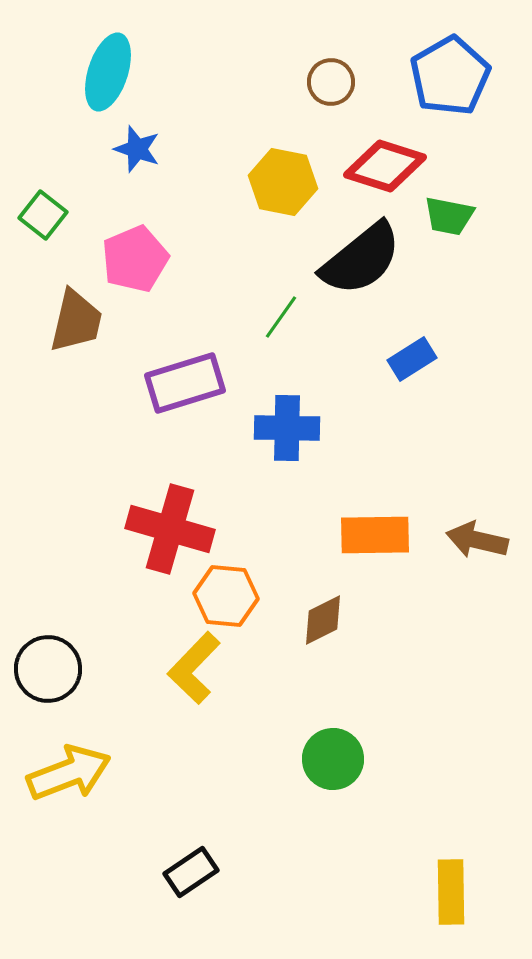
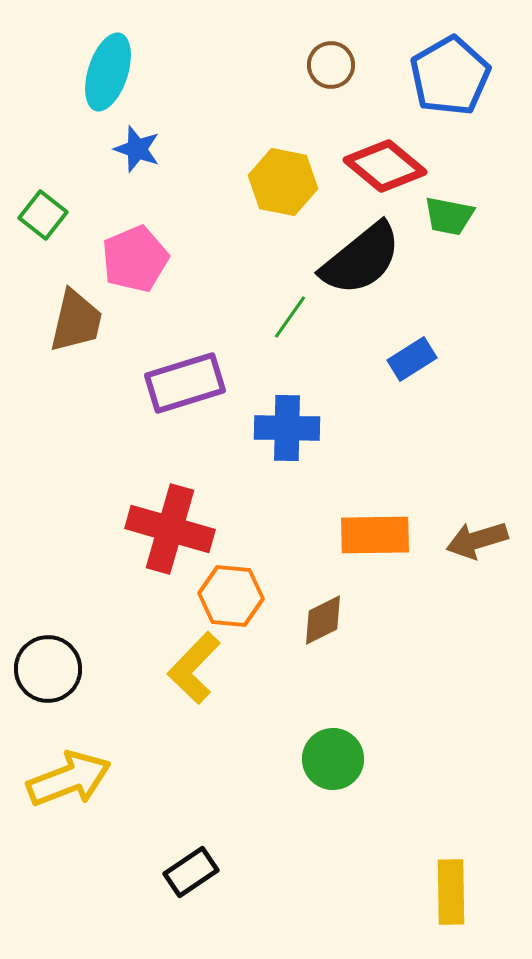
brown circle: moved 17 px up
red diamond: rotated 22 degrees clockwise
green line: moved 9 px right
brown arrow: rotated 30 degrees counterclockwise
orange hexagon: moved 5 px right
yellow arrow: moved 6 px down
